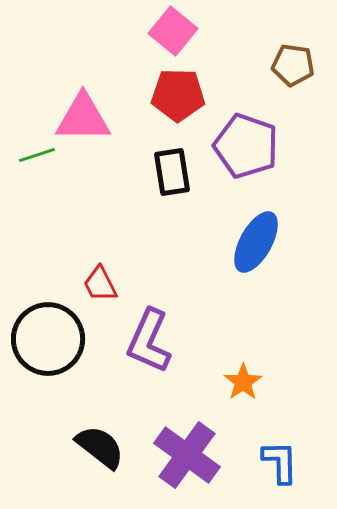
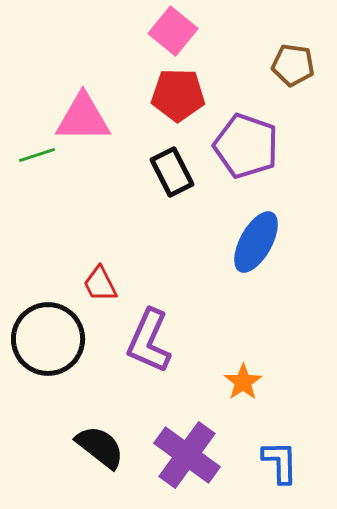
black rectangle: rotated 18 degrees counterclockwise
